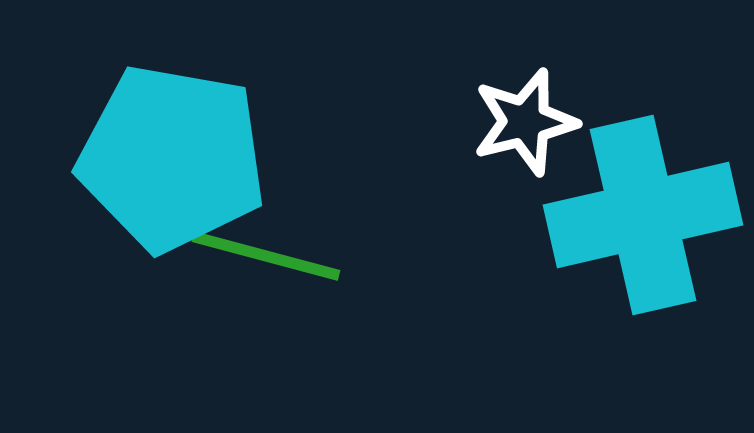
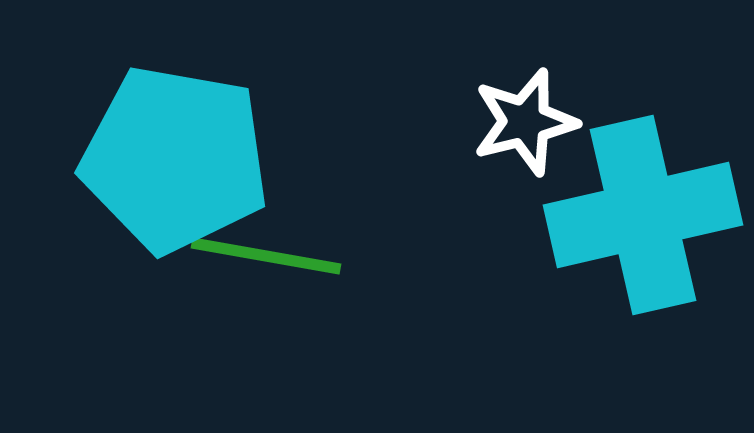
cyan pentagon: moved 3 px right, 1 px down
green line: rotated 5 degrees counterclockwise
